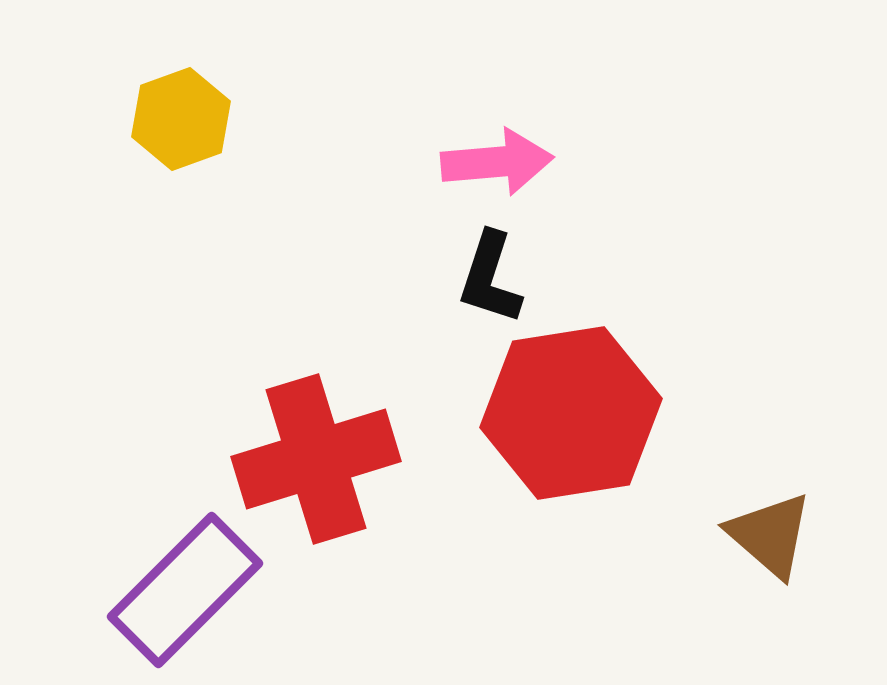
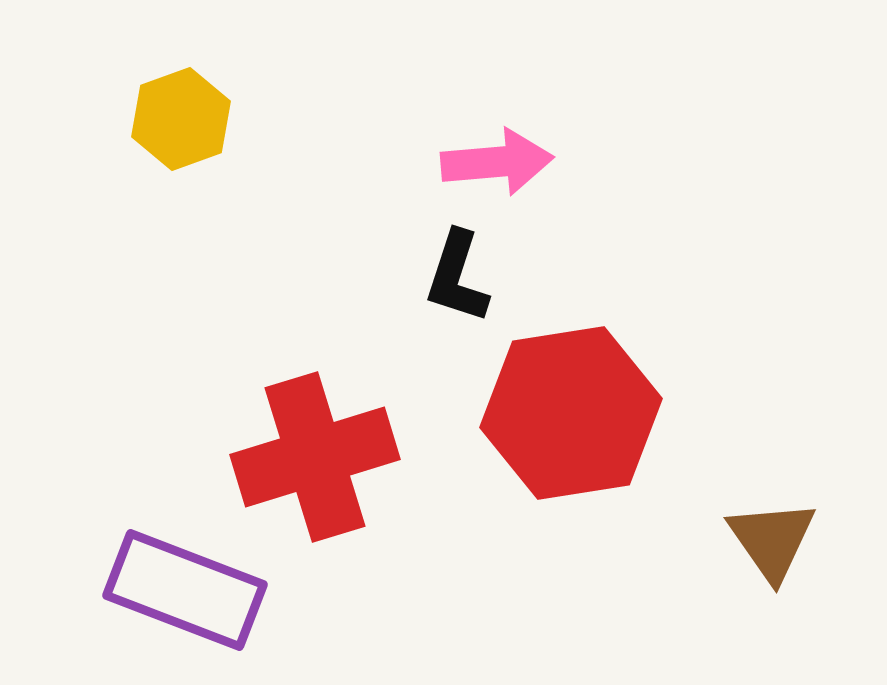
black L-shape: moved 33 px left, 1 px up
red cross: moved 1 px left, 2 px up
brown triangle: moved 2 px right, 5 px down; rotated 14 degrees clockwise
purple rectangle: rotated 66 degrees clockwise
